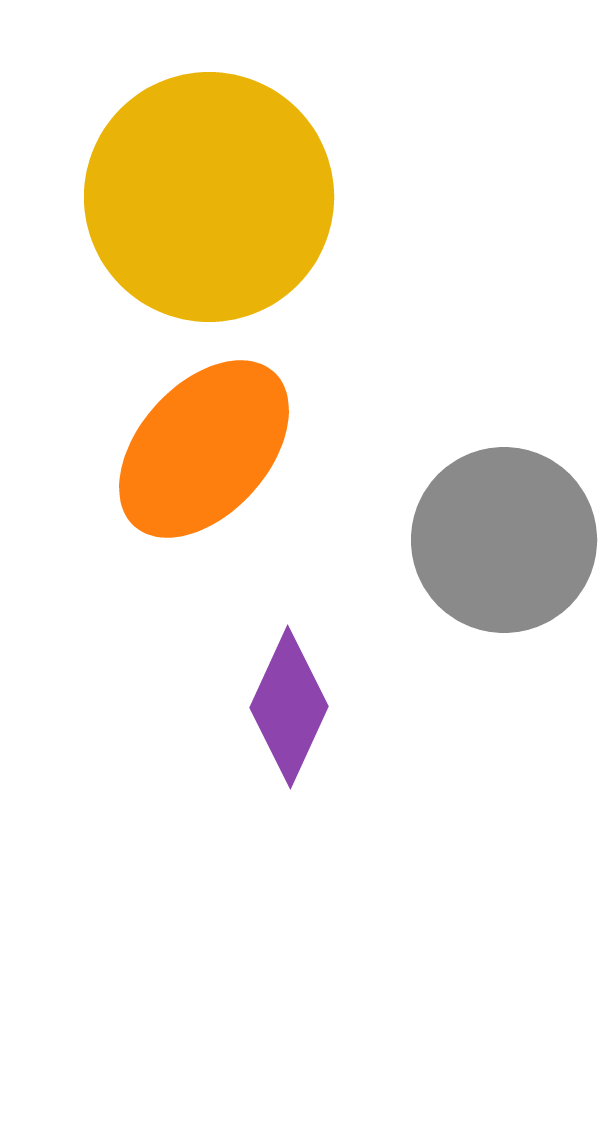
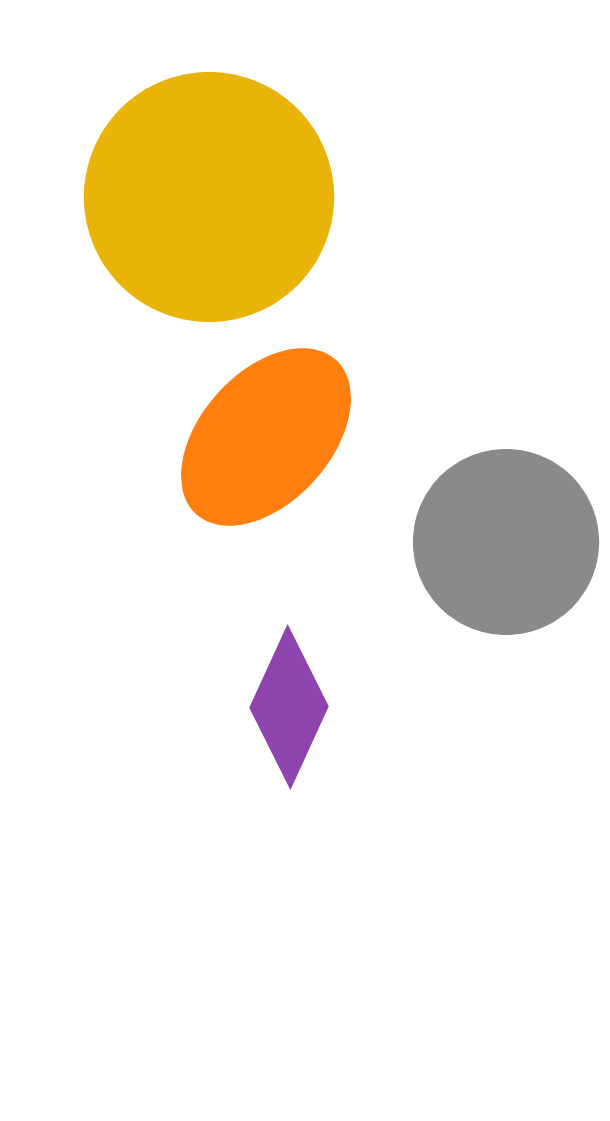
orange ellipse: moved 62 px right, 12 px up
gray circle: moved 2 px right, 2 px down
